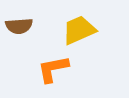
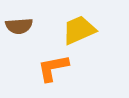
orange L-shape: moved 1 px up
